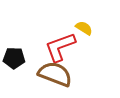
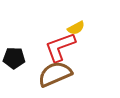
yellow semicircle: moved 8 px left; rotated 120 degrees clockwise
brown semicircle: rotated 44 degrees counterclockwise
